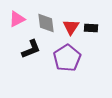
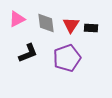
red triangle: moved 2 px up
black L-shape: moved 3 px left, 4 px down
purple pentagon: rotated 12 degrees clockwise
